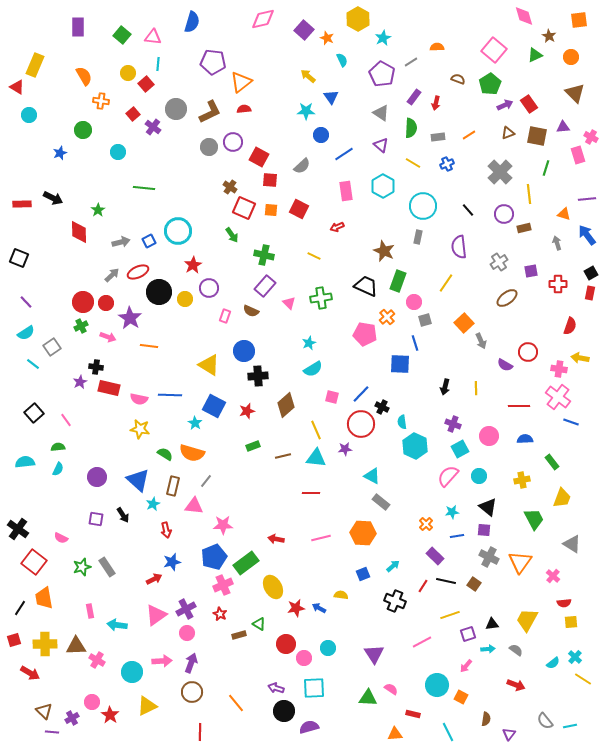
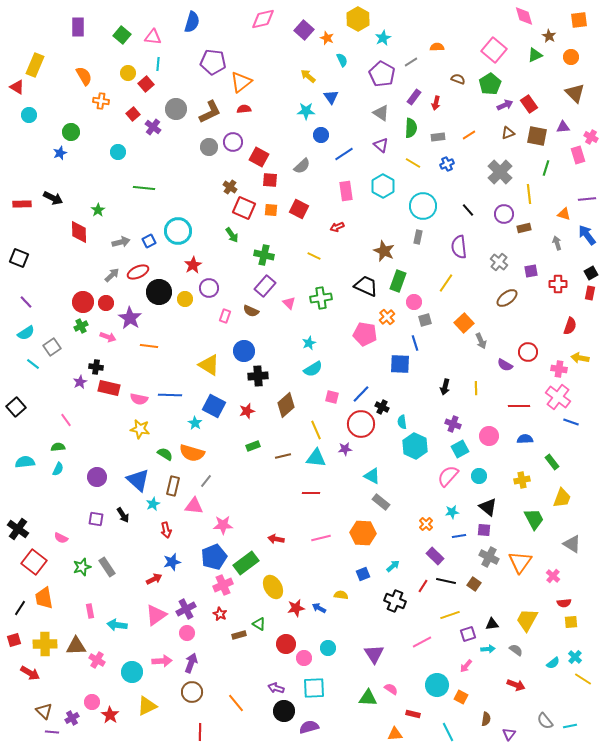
green circle at (83, 130): moved 12 px left, 2 px down
gray cross at (499, 262): rotated 18 degrees counterclockwise
black square at (34, 413): moved 18 px left, 6 px up
blue line at (457, 536): moved 2 px right
